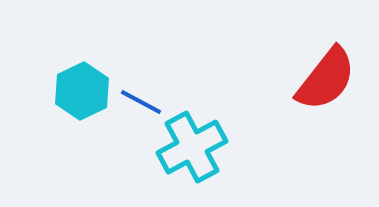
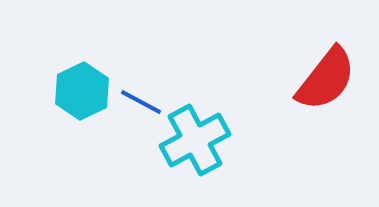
cyan cross: moved 3 px right, 7 px up
